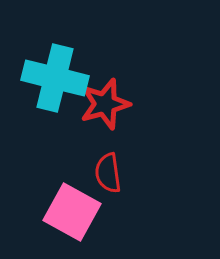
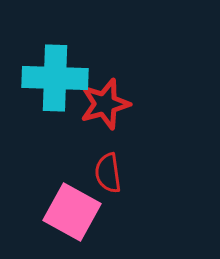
cyan cross: rotated 12 degrees counterclockwise
